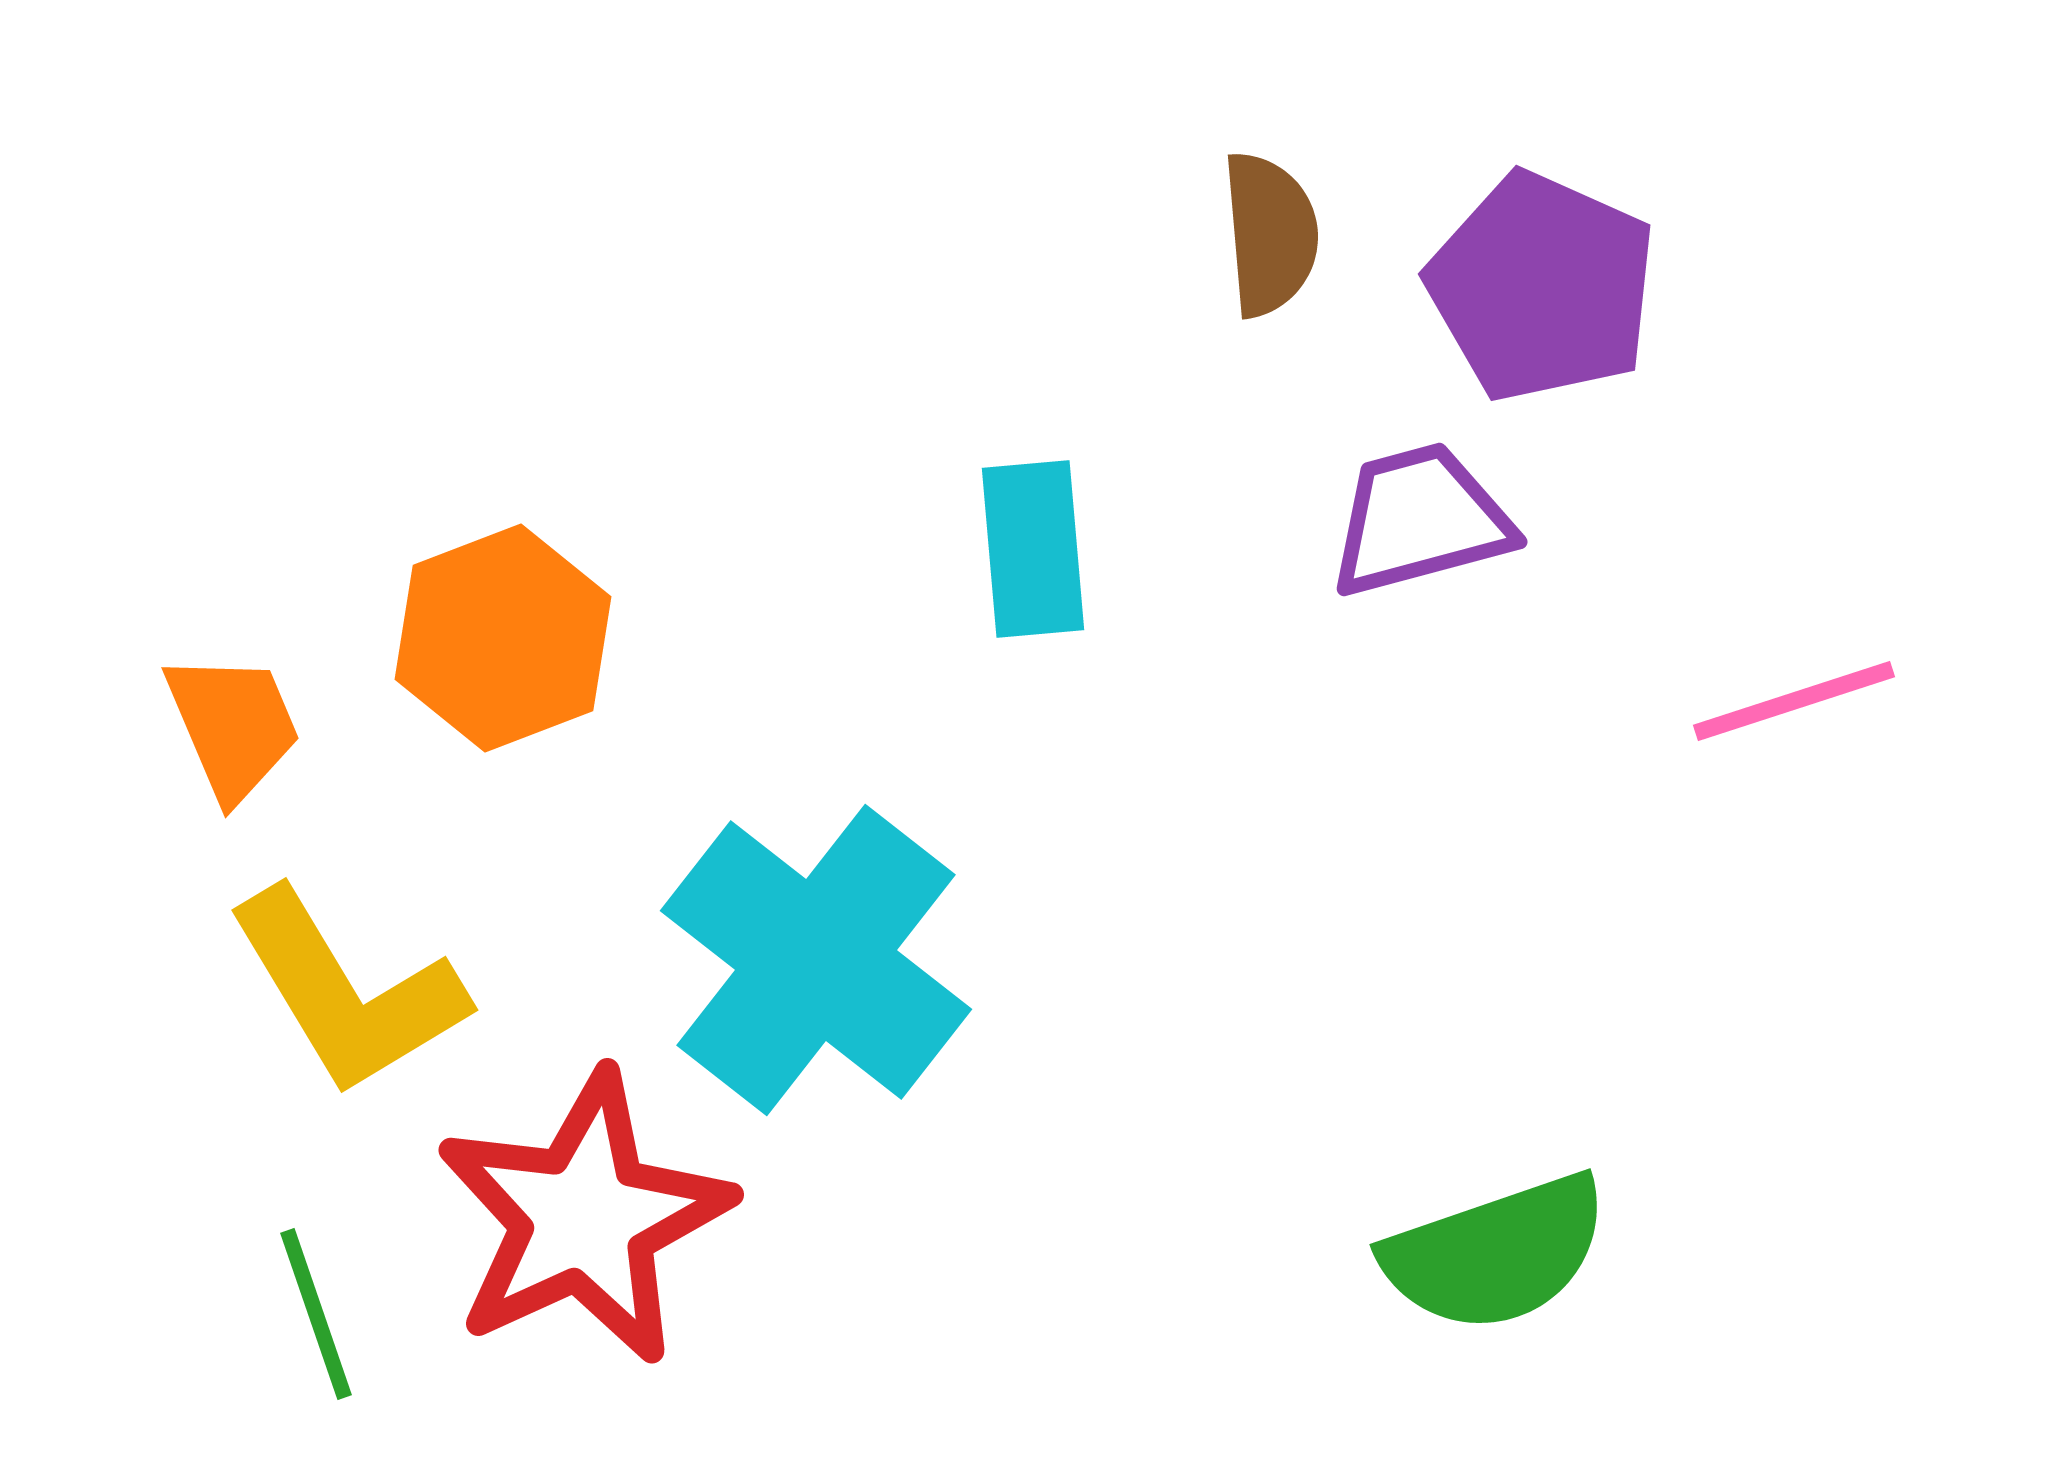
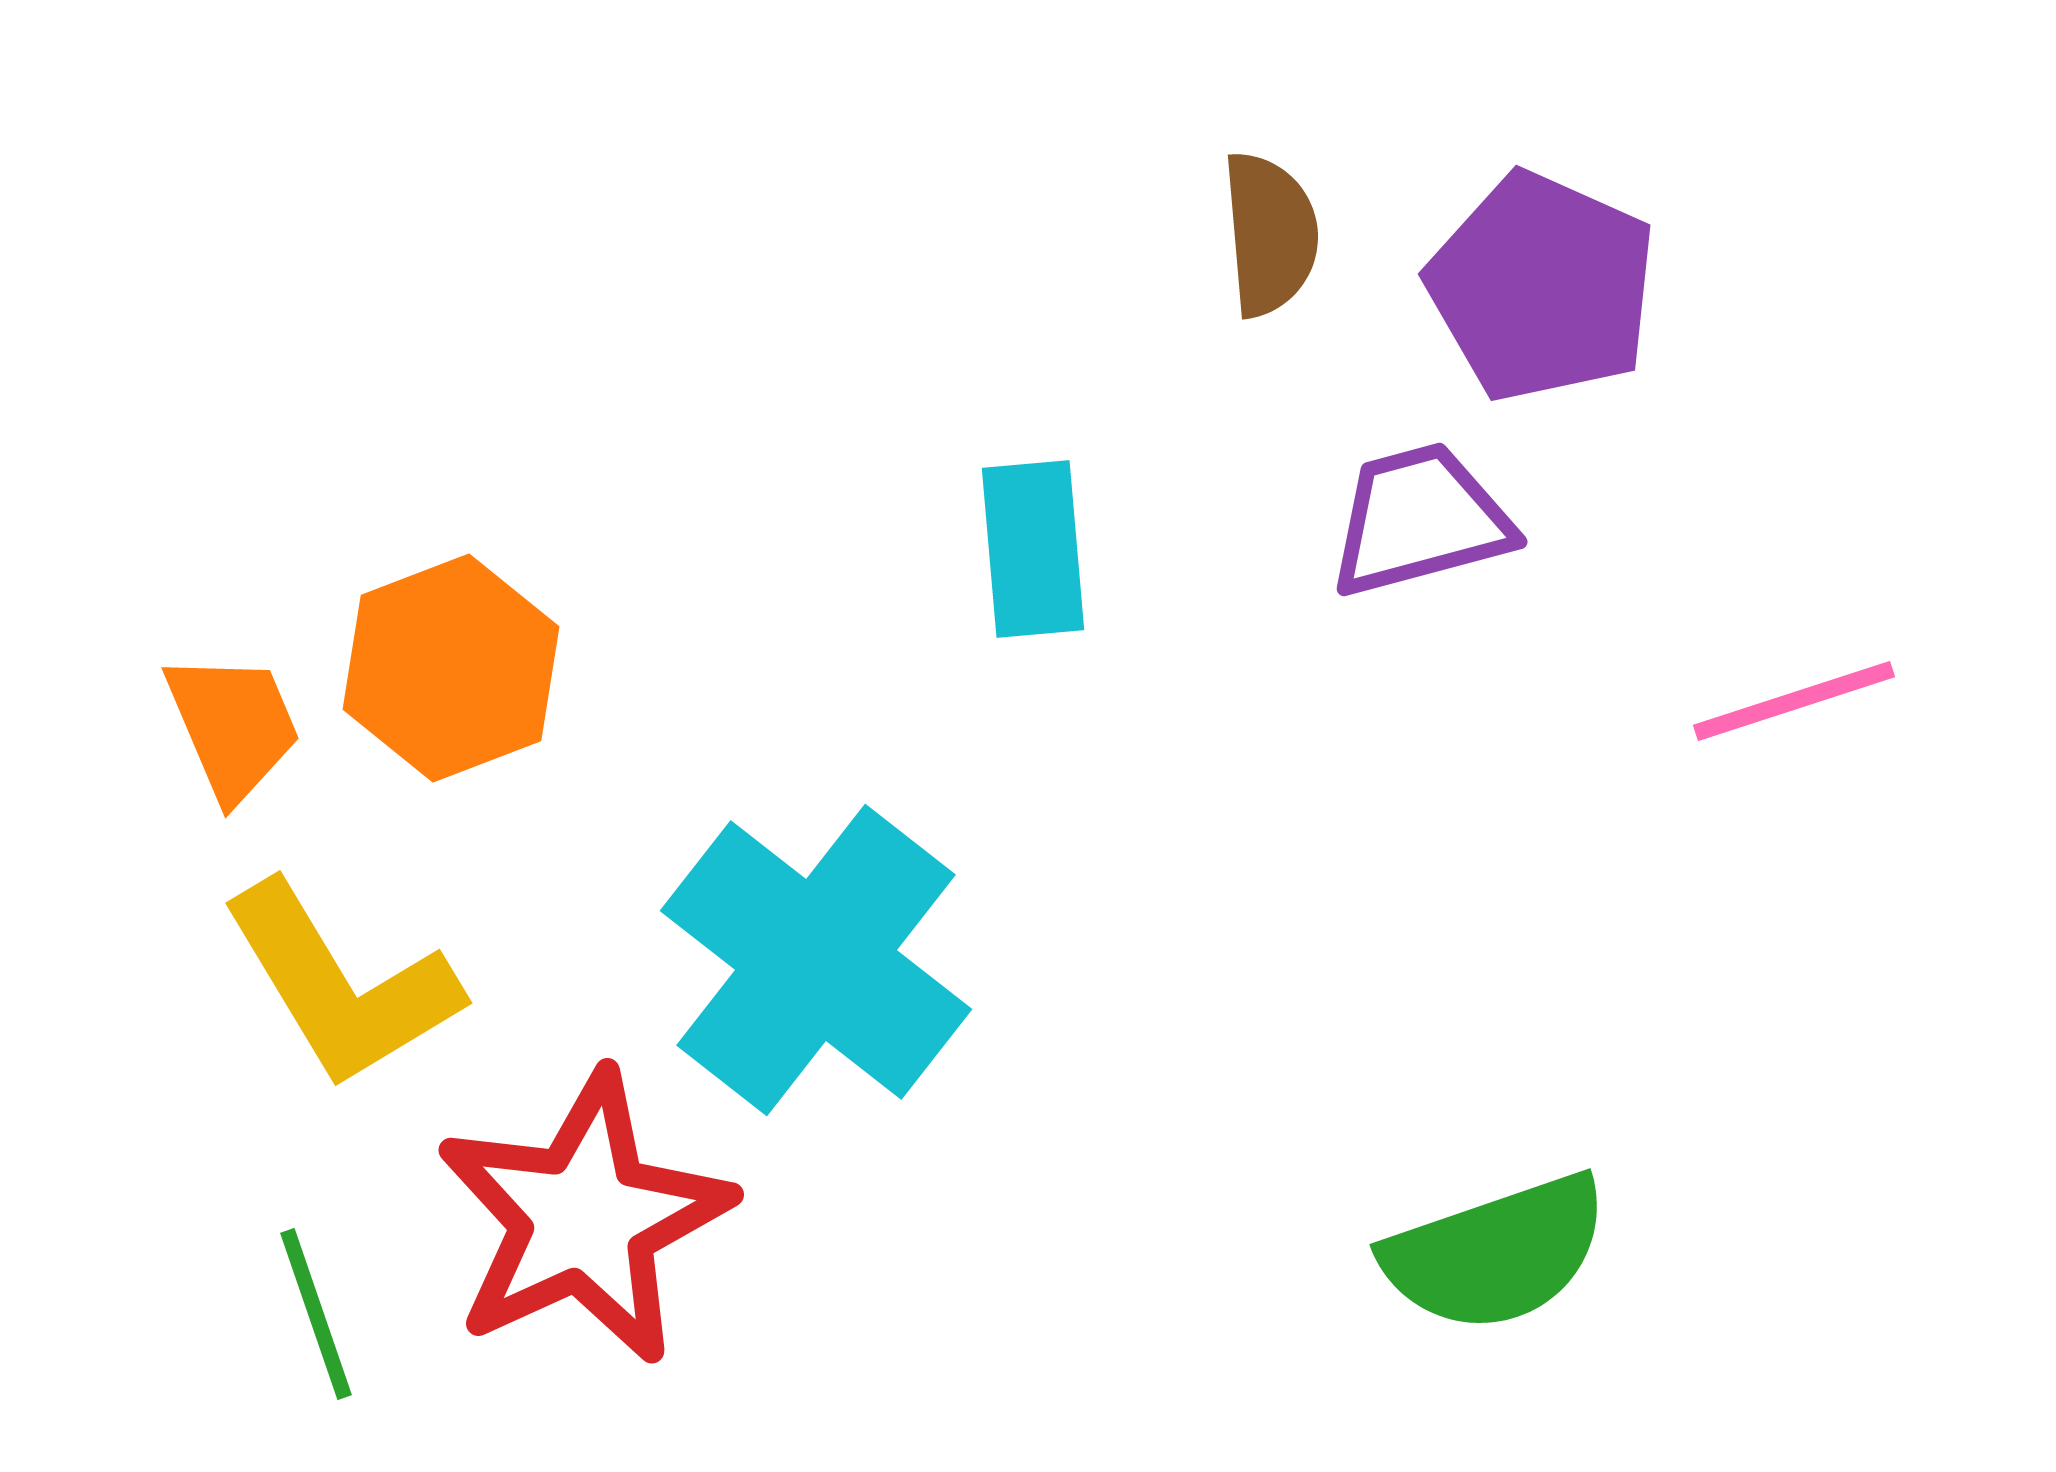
orange hexagon: moved 52 px left, 30 px down
yellow L-shape: moved 6 px left, 7 px up
